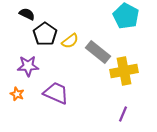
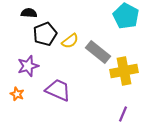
black semicircle: moved 2 px right, 1 px up; rotated 21 degrees counterclockwise
black pentagon: rotated 15 degrees clockwise
purple star: rotated 15 degrees counterclockwise
purple trapezoid: moved 2 px right, 3 px up
